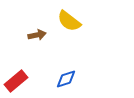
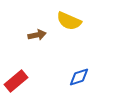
yellow semicircle: rotated 15 degrees counterclockwise
blue diamond: moved 13 px right, 2 px up
